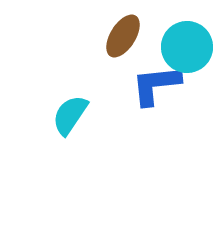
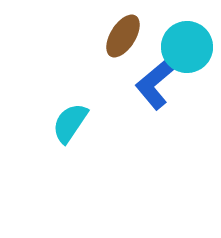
blue L-shape: moved 2 px up; rotated 34 degrees counterclockwise
cyan semicircle: moved 8 px down
